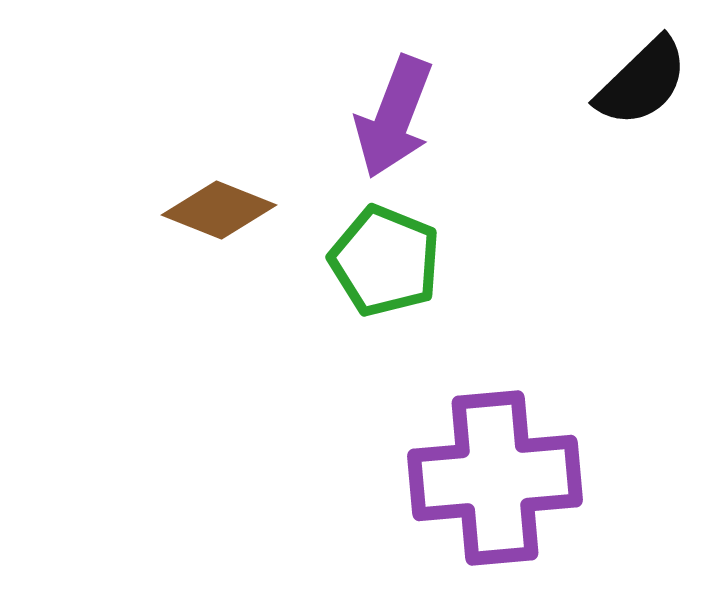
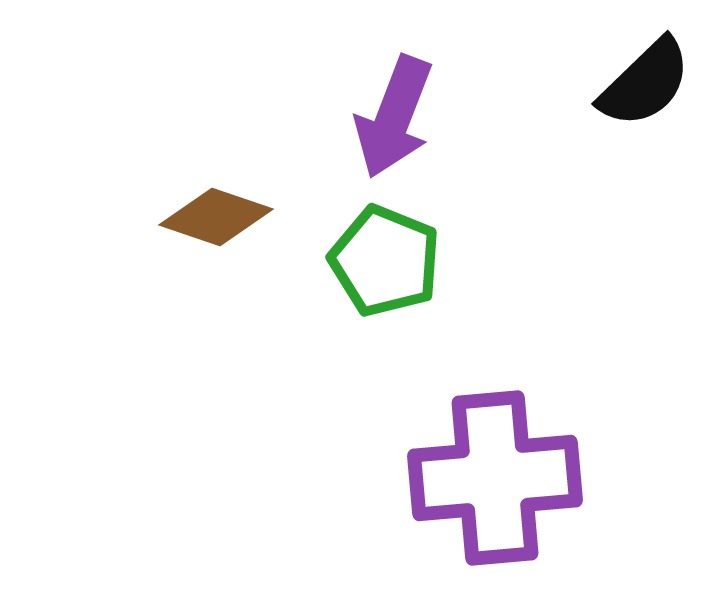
black semicircle: moved 3 px right, 1 px down
brown diamond: moved 3 px left, 7 px down; rotated 3 degrees counterclockwise
